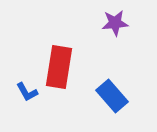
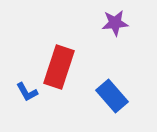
red rectangle: rotated 9 degrees clockwise
